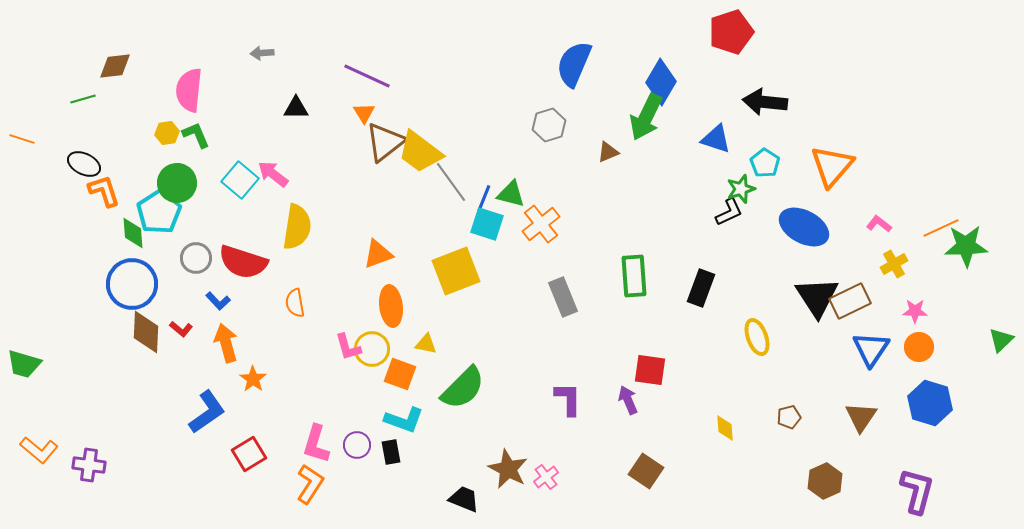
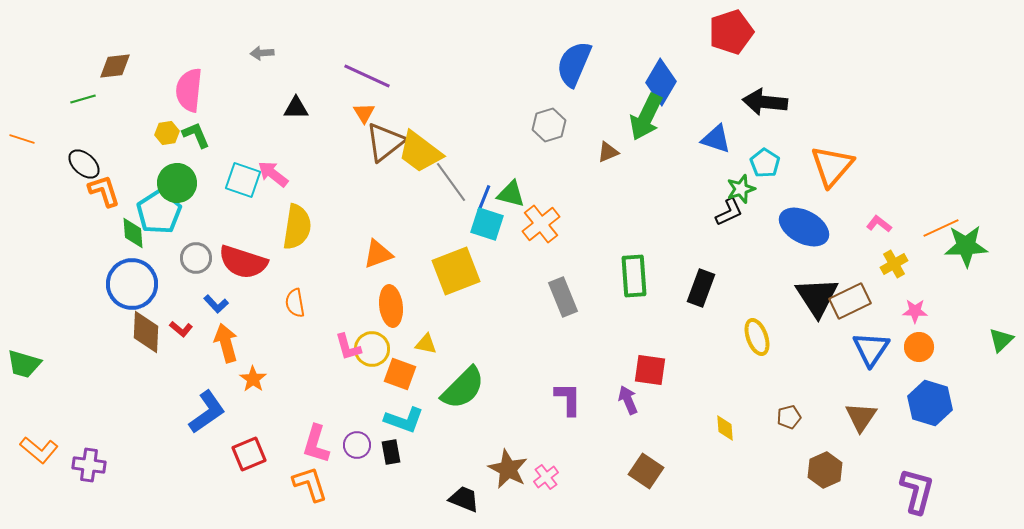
black ellipse at (84, 164): rotated 16 degrees clockwise
cyan square at (240, 180): moved 3 px right; rotated 21 degrees counterclockwise
blue L-shape at (218, 301): moved 2 px left, 3 px down
red square at (249, 454): rotated 8 degrees clockwise
brown hexagon at (825, 481): moved 11 px up
orange L-shape at (310, 484): rotated 51 degrees counterclockwise
